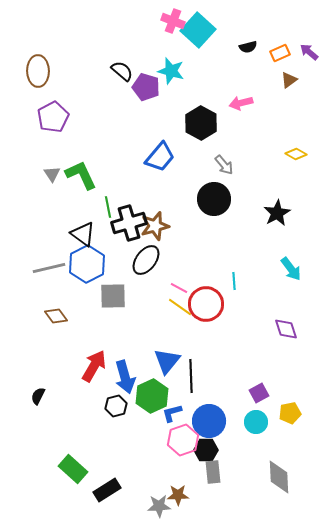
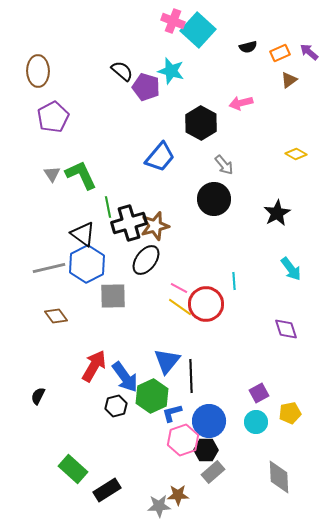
blue arrow at (125, 377): rotated 20 degrees counterclockwise
gray rectangle at (213, 472): rotated 55 degrees clockwise
